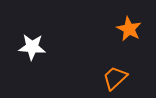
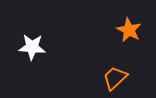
orange star: moved 1 px down
